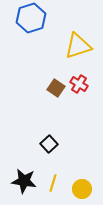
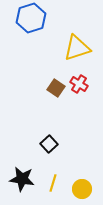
yellow triangle: moved 1 px left, 2 px down
black star: moved 2 px left, 2 px up
